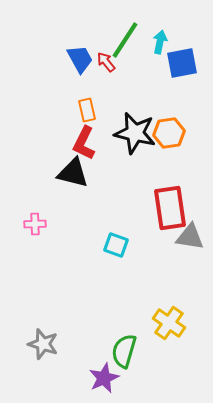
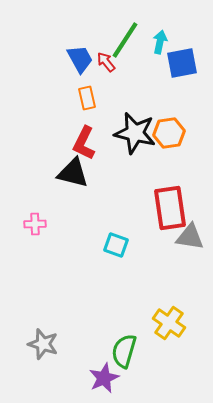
orange rectangle: moved 12 px up
